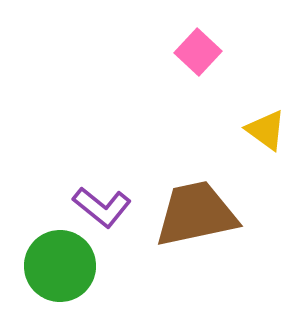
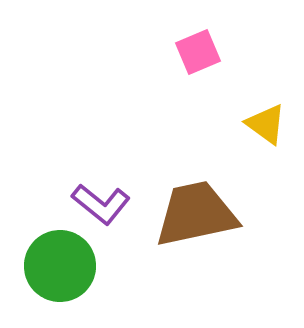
pink square: rotated 24 degrees clockwise
yellow triangle: moved 6 px up
purple L-shape: moved 1 px left, 3 px up
